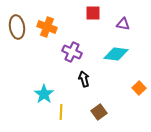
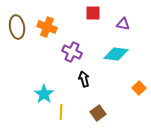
brown square: moved 1 px left, 1 px down
